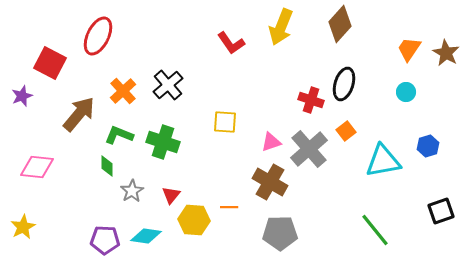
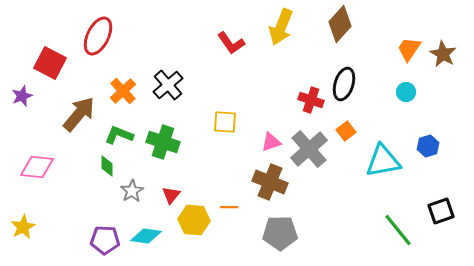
brown star: moved 3 px left, 1 px down
brown cross: rotated 8 degrees counterclockwise
green line: moved 23 px right
